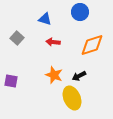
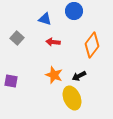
blue circle: moved 6 px left, 1 px up
orange diamond: rotated 35 degrees counterclockwise
